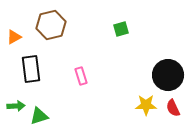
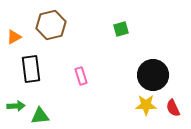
black circle: moved 15 px left
green triangle: moved 1 px right; rotated 12 degrees clockwise
